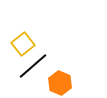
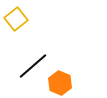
yellow square: moved 7 px left, 25 px up
